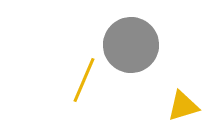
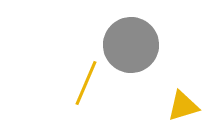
yellow line: moved 2 px right, 3 px down
